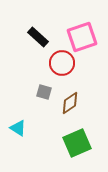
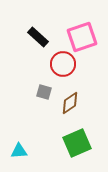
red circle: moved 1 px right, 1 px down
cyan triangle: moved 1 px right, 23 px down; rotated 36 degrees counterclockwise
